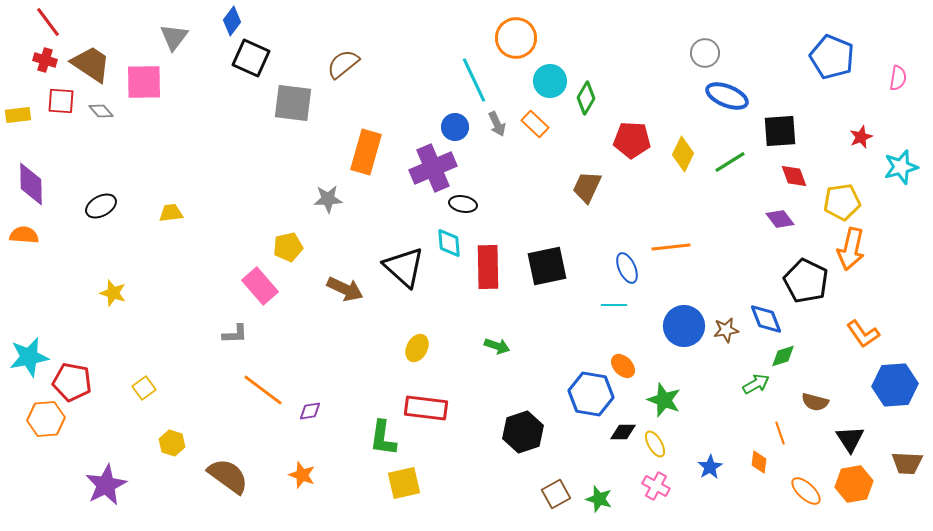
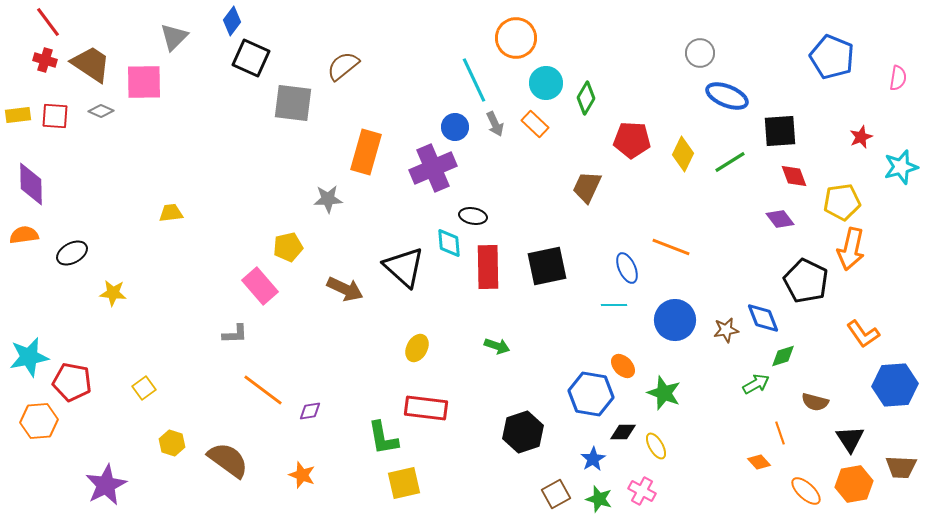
gray triangle at (174, 37): rotated 8 degrees clockwise
gray circle at (705, 53): moved 5 px left
brown semicircle at (343, 64): moved 2 px down
cyan circle at (550, 81): moved 4 px left, 2 px down
red square at (61, 101): moved 6 px left, 15 px down
gray diamond at (101, 111): rotated 25 degrees counterclockwise
gray arrow at (497, 124): moved 2 px left
black ellipse at (463, 204): moved 10 px right, 12 px down
black ellipse at (101, 206): moved 29 px left, 47 px down
orange semicircle at (24, 235): rotated 12 degrees counterclockwise
orange line at (671, 247): rotated 27 degrees clockwise
yellow star at (113, 293): rotated 12 degrees counterclockwise
blue diamond at (766, 319): moved 3 px left, 1 px up
blue circle at (684, 326): moved 9 px left, 6 px up
green star at (664, 400): moved 7 px up
orange hexagon at (46, 419): moved 7 px left, 2 px down
green L-shape at (383, 438): rotated 18 degrees counterclockwise
yellow ellipse at (655, 444): moved 1 px right, 2 px down
orange diamond at (759, 462): rotated 50 degrees counterclockwise
brown trapezoid at (907, 463): moved 6 px left, 4 px down
blue star at (710, 467): moved 117 px left, 8 px up
brown semicircle at (228, 476): moved 16 px up
pink cross at (656, 486): moved 14 px left, 5 px down
